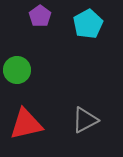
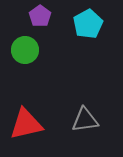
green circle: moved 8 px right, 20 px up
gray triangle: rotated 20 degrees clockwise
